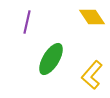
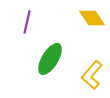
yellow diamond: moved 1 px down
green ellipse: moved 1 px left
